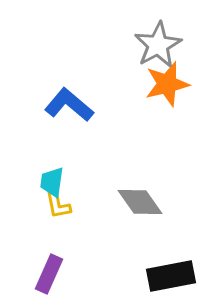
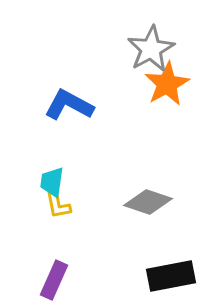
gray star: moved 7 px left, 4 px down
orange star: rotated 15 degrees counterclockwise
blue L-shape: rotated 12 degrees counterclockwise
gray diamond: moved 8 px right; rotated 36 degrees counterclockwise
purple rectangle: moved 5 px right, 6 px down
